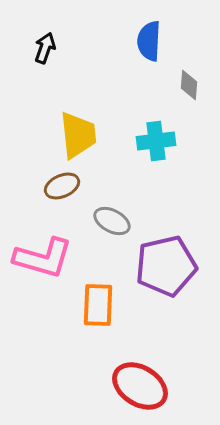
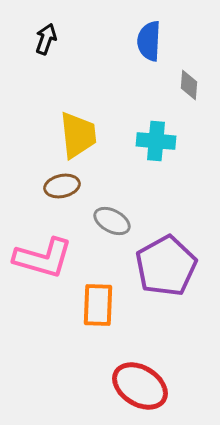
black arrow: moved 1 px right, 9 px up
cyan cross: rotated 12 degrees clockwise
brown ellipse: rotated 12 degrees clockwise
purple pentagon: rotated 16 degrees counterclockwise
